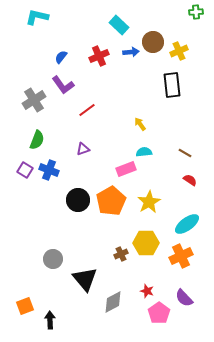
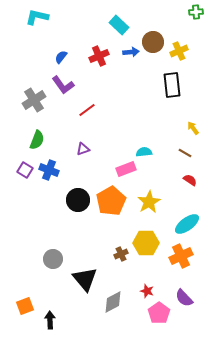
yellow arrow: moved 53 px right, 4 px down
